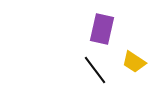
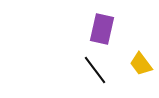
yellow trapezoid: moved 7 px right, 2 px down; rotated 20 degrees clockwise
